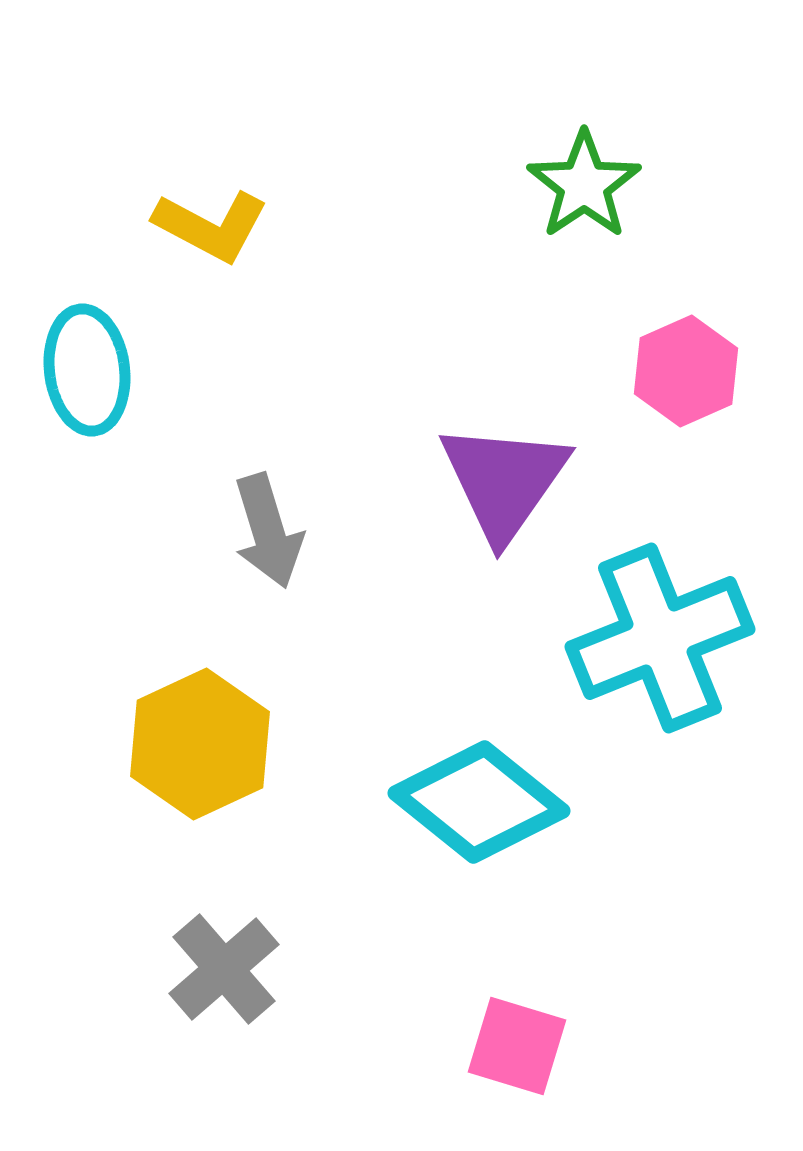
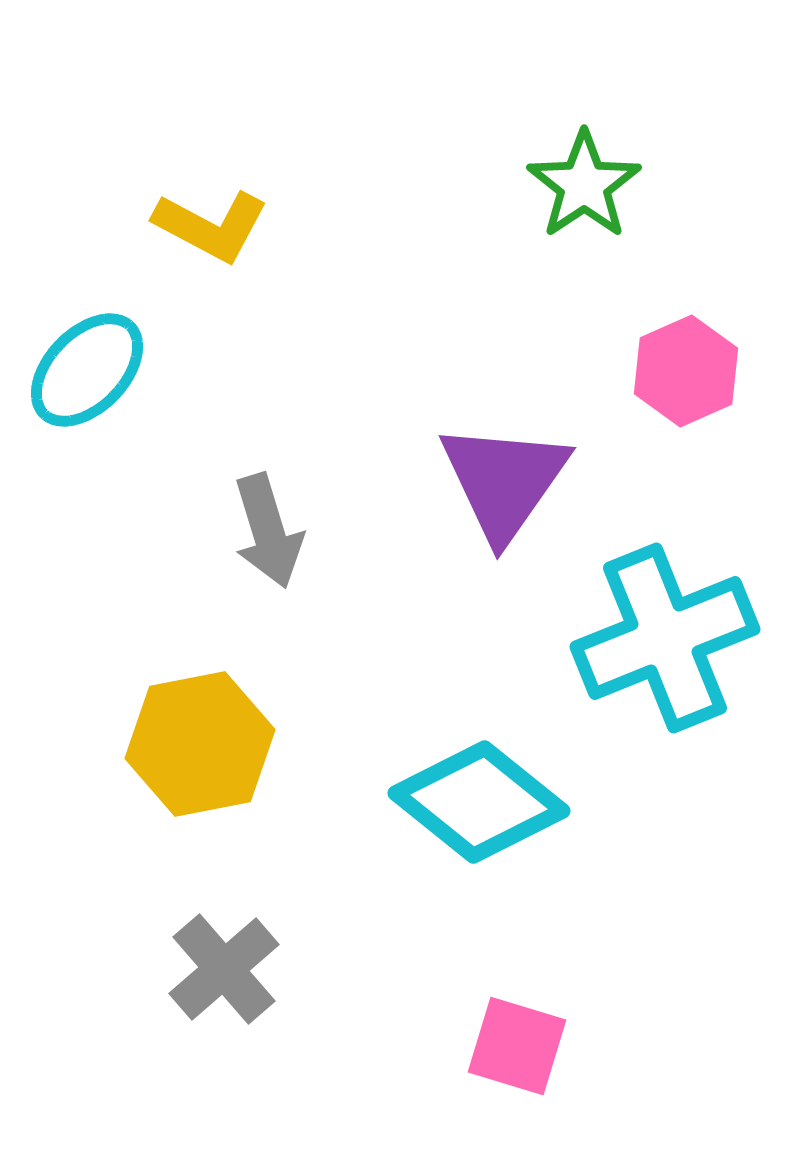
cyan ellipse: rotated 51 degrees clockwise
cyan cross: moved 5 px right
yellow hexagon: rotated 14 degrees clockwise
